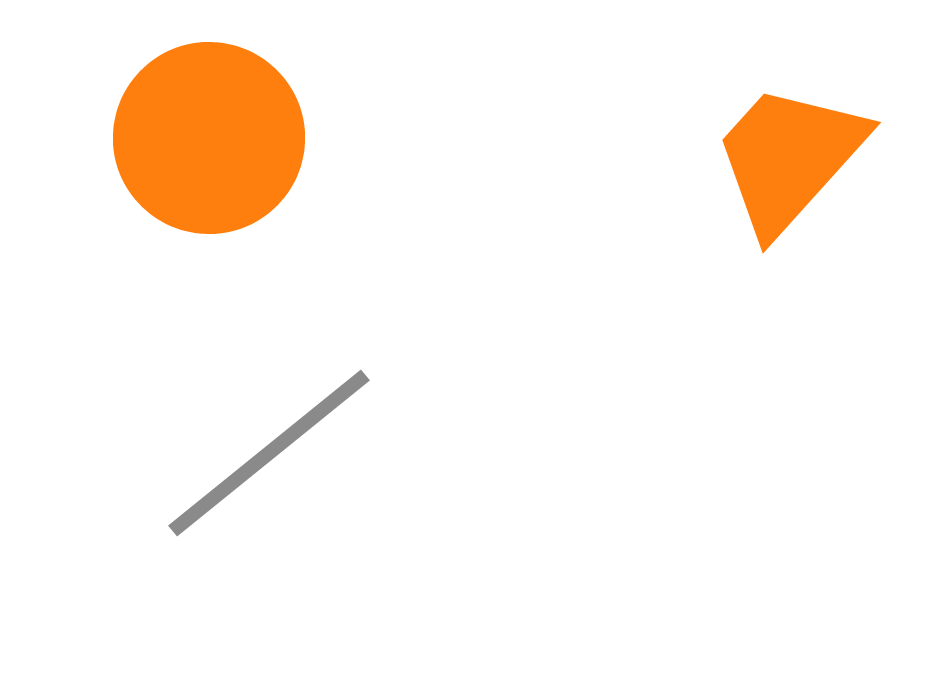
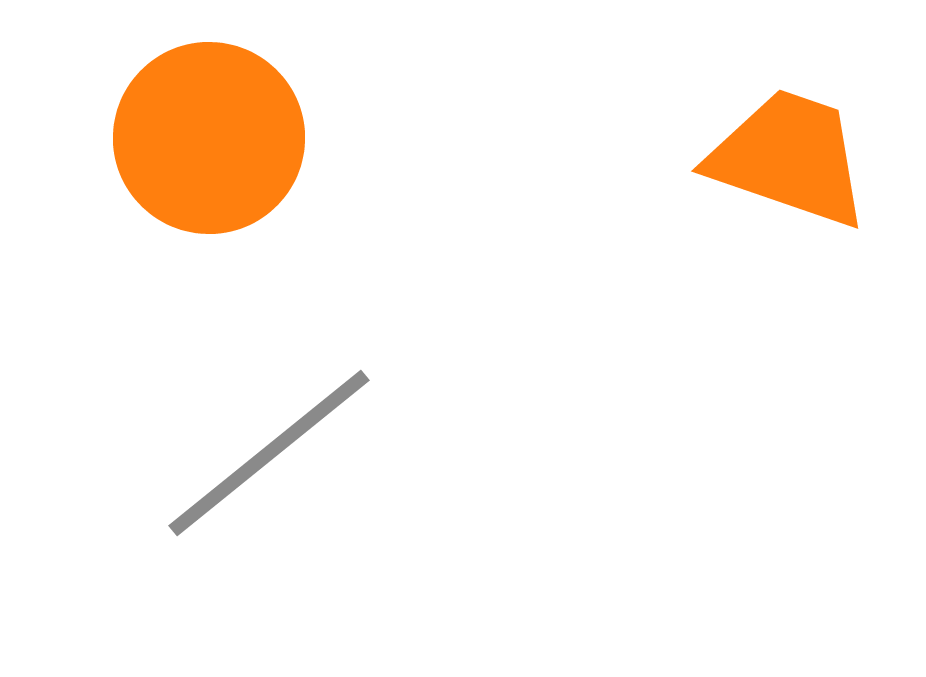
orange trapezoid: rotated 67 degrees clockwise
